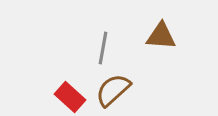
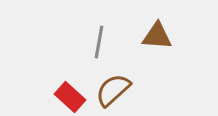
brown triangle: moved 4 px left
gray line: moved 4 px left, 6 px up
